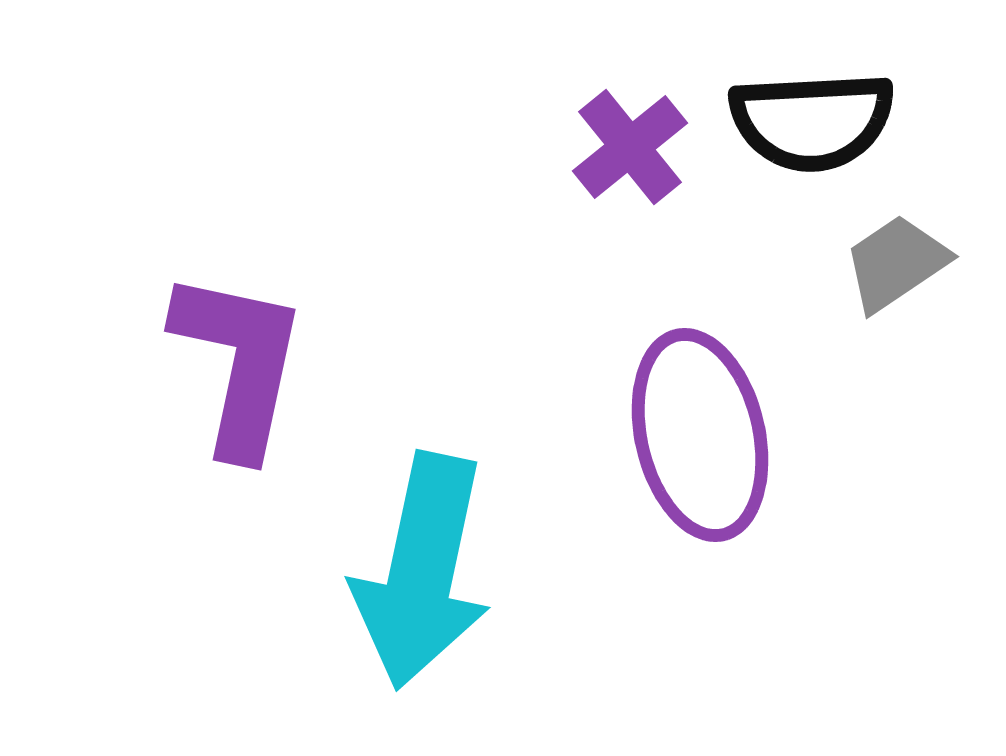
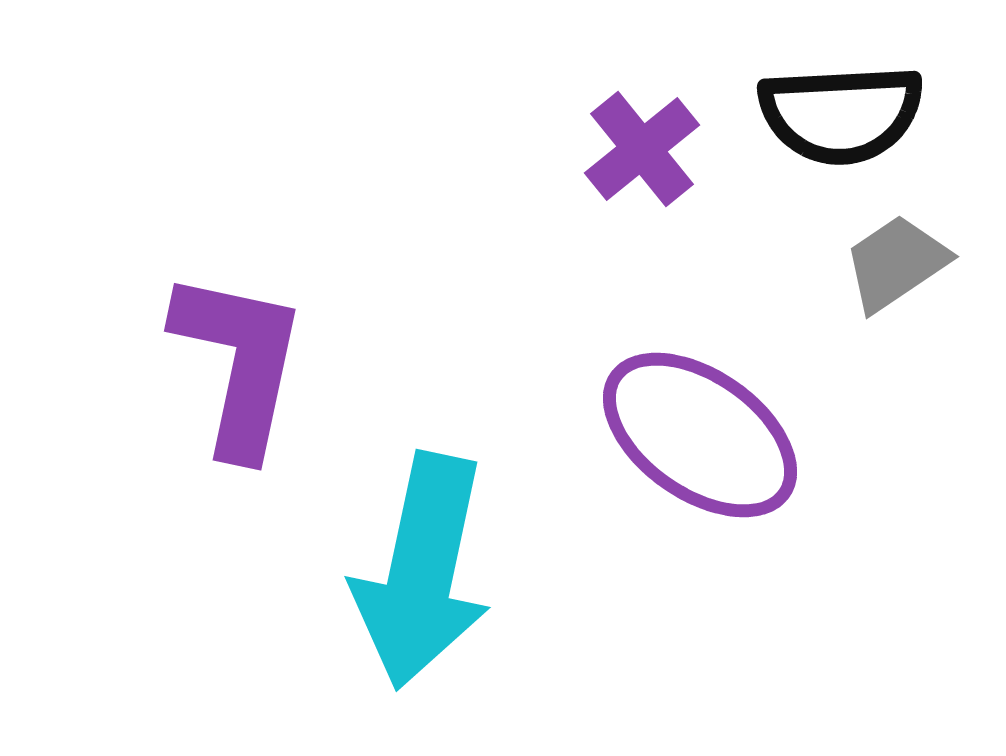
black semicircle: moved 29 px right, 7 px up
purple cross: moved 12 px right, 2 px down
purple ellipse: rotated 42 degrees counterclockwise
